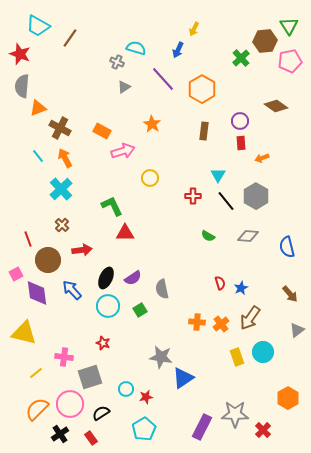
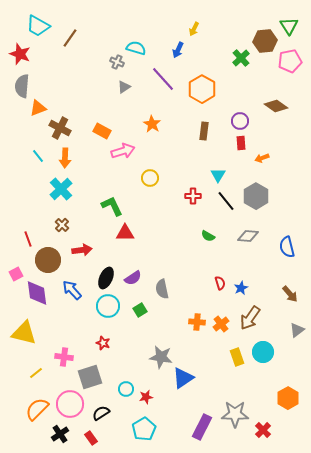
orange arrow at (65, 158): rotated 150 degrees counterclockwise
